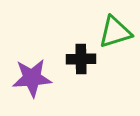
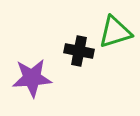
black cross: moved 2 px left, 8 px up; rotated 12 degrees clockwise
